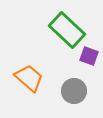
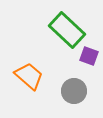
orange trapezoid: moved 2 px up
